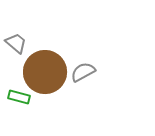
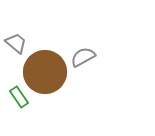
gray semicircle: moved 15 px up
green rectangle: rotated 40 degrees clockwise
